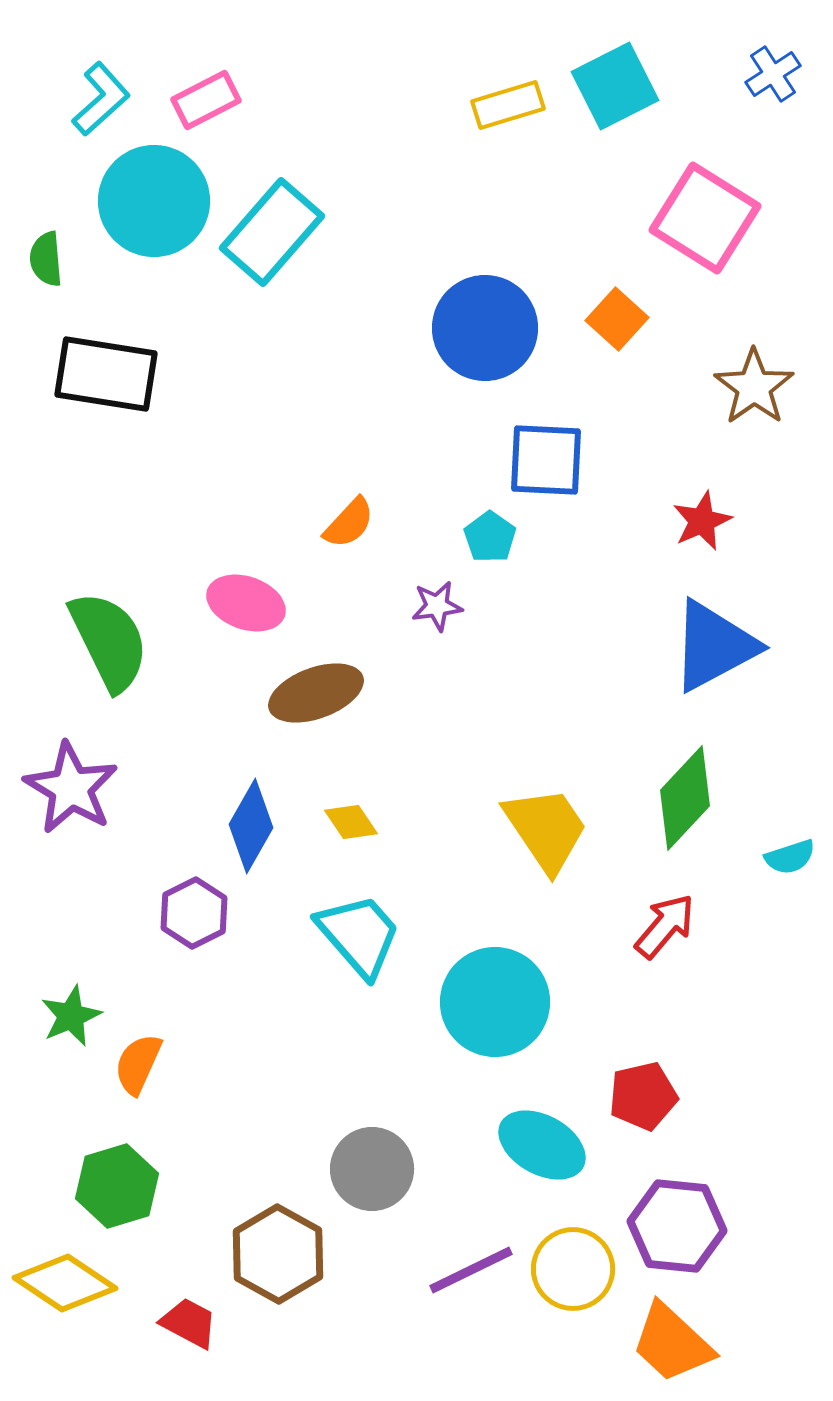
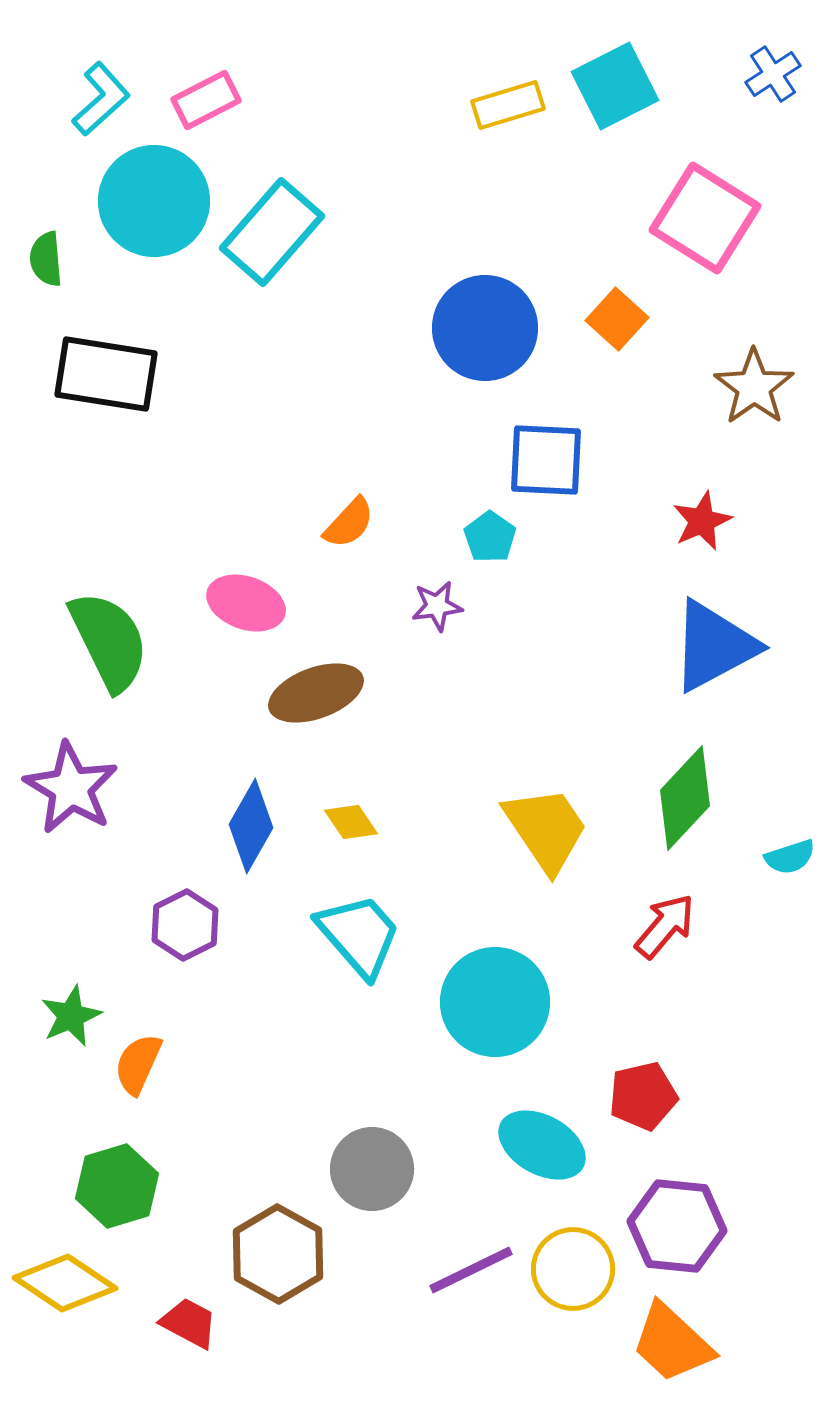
purple hexagon at (194, 913): moved 9 px left, 12 px down
